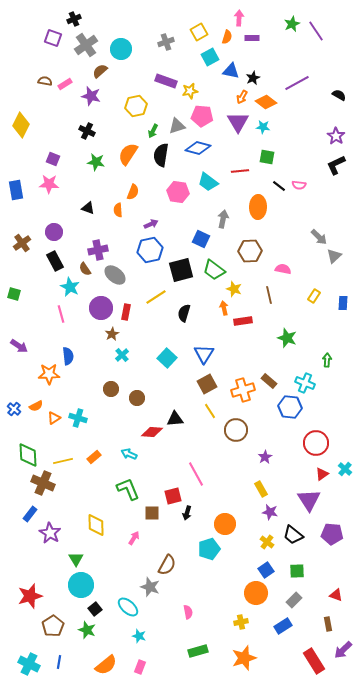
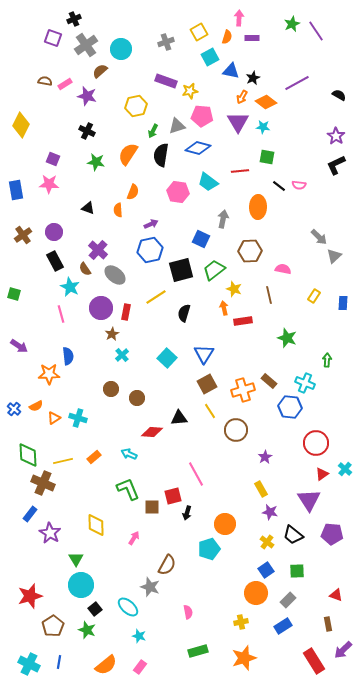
purple star at (91, 96): moved 4 px left
brown cross at (22, 243): moved 1 px right, 8 px up
purple cross at (98, 250): rotated 36 degrees counterclockwise
green trapezoid at (214, 270): rotated 105 degrees clockwise
black triangle at (175, 419): moved 4 px right, 1 px up
brown square at (152, 513): moved 6 px up
gray rectangle at (294, 600): moved 6 px left
pink rectangle at (140, 667): rotated 16 degrees clockwise
